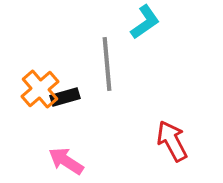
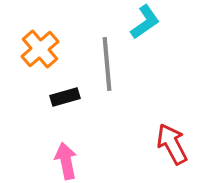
orange cross: moved 40 px up
red arrow: moved 3 px down
pink arrow: rotated 45 degrees clockwise
